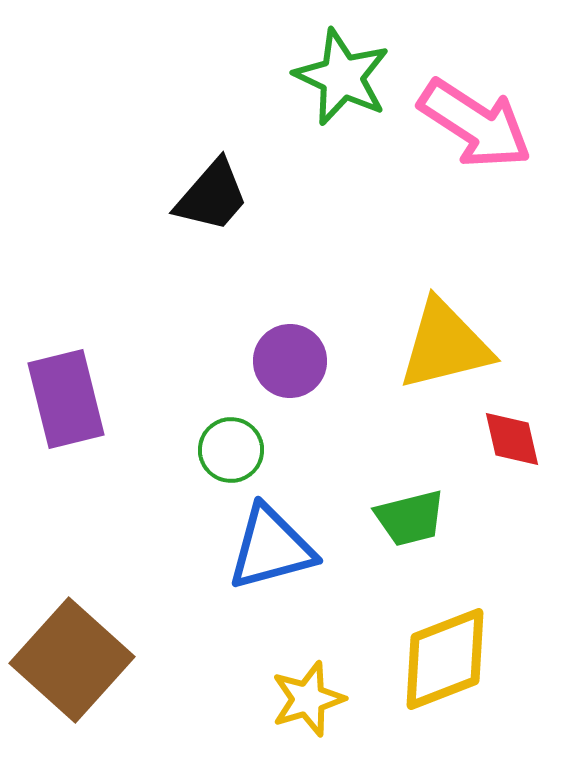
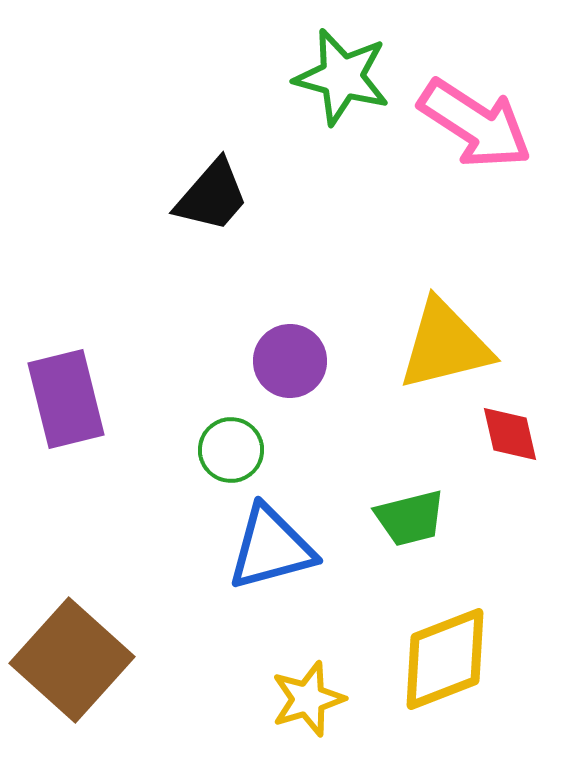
green star: rotated 10 degrees counterclockwise
red diamond: moved 2 px left, 5 px up
